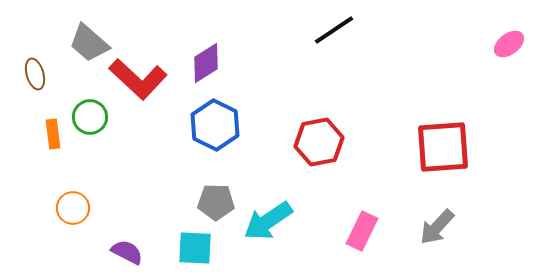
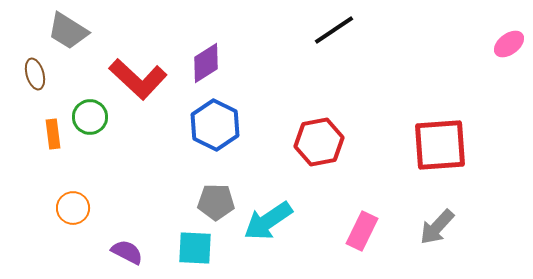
gray trapezoid: moved 21 px left, 12 px up; rotated 9 degrees counterclockwise
red square: moved 3 px left, 2 px up
